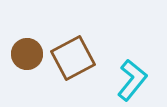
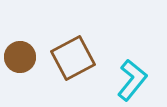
brown circle: moved 7 px left, 3 px down
